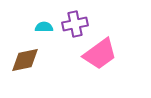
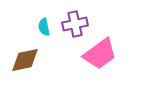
cyan semicircle: rotated 102 degrees counterclockwise
